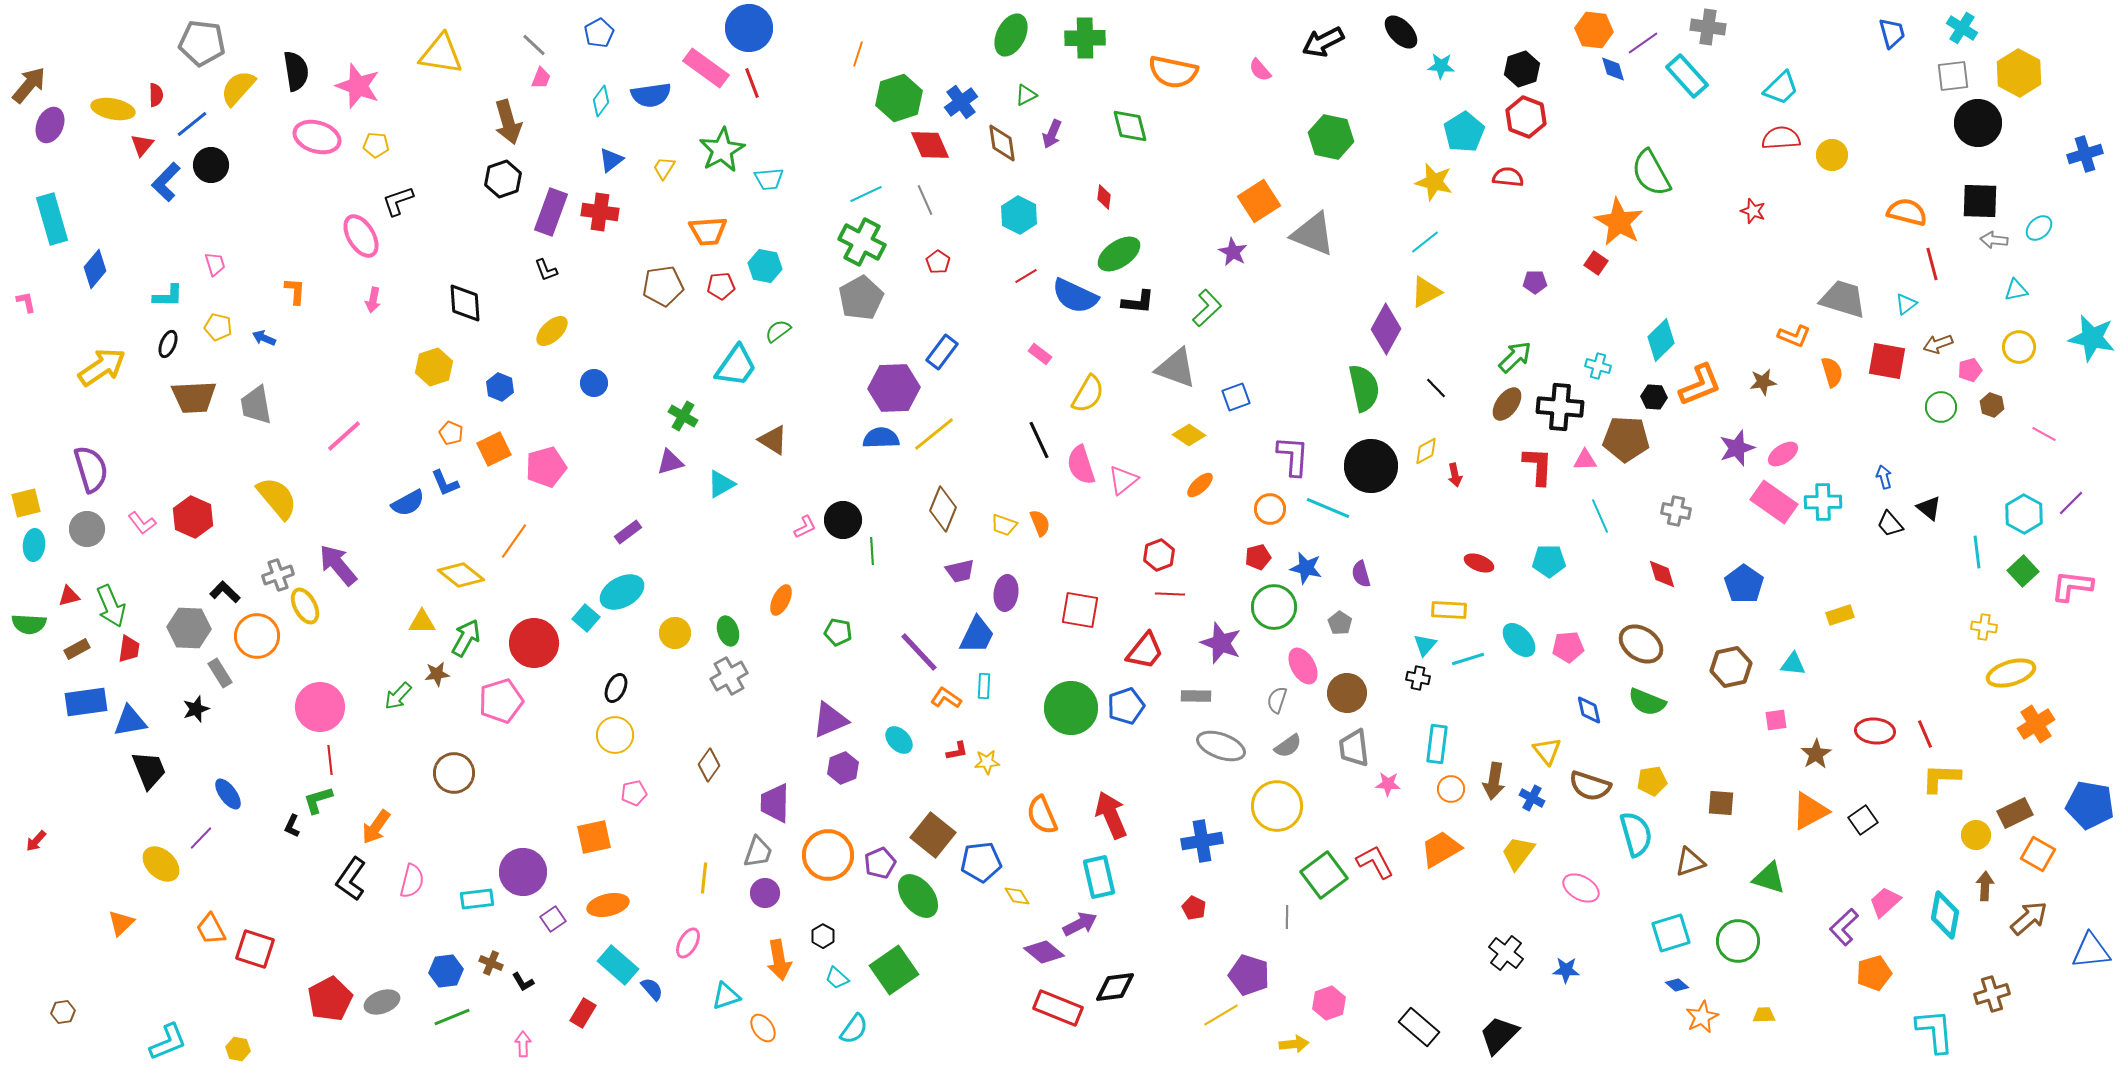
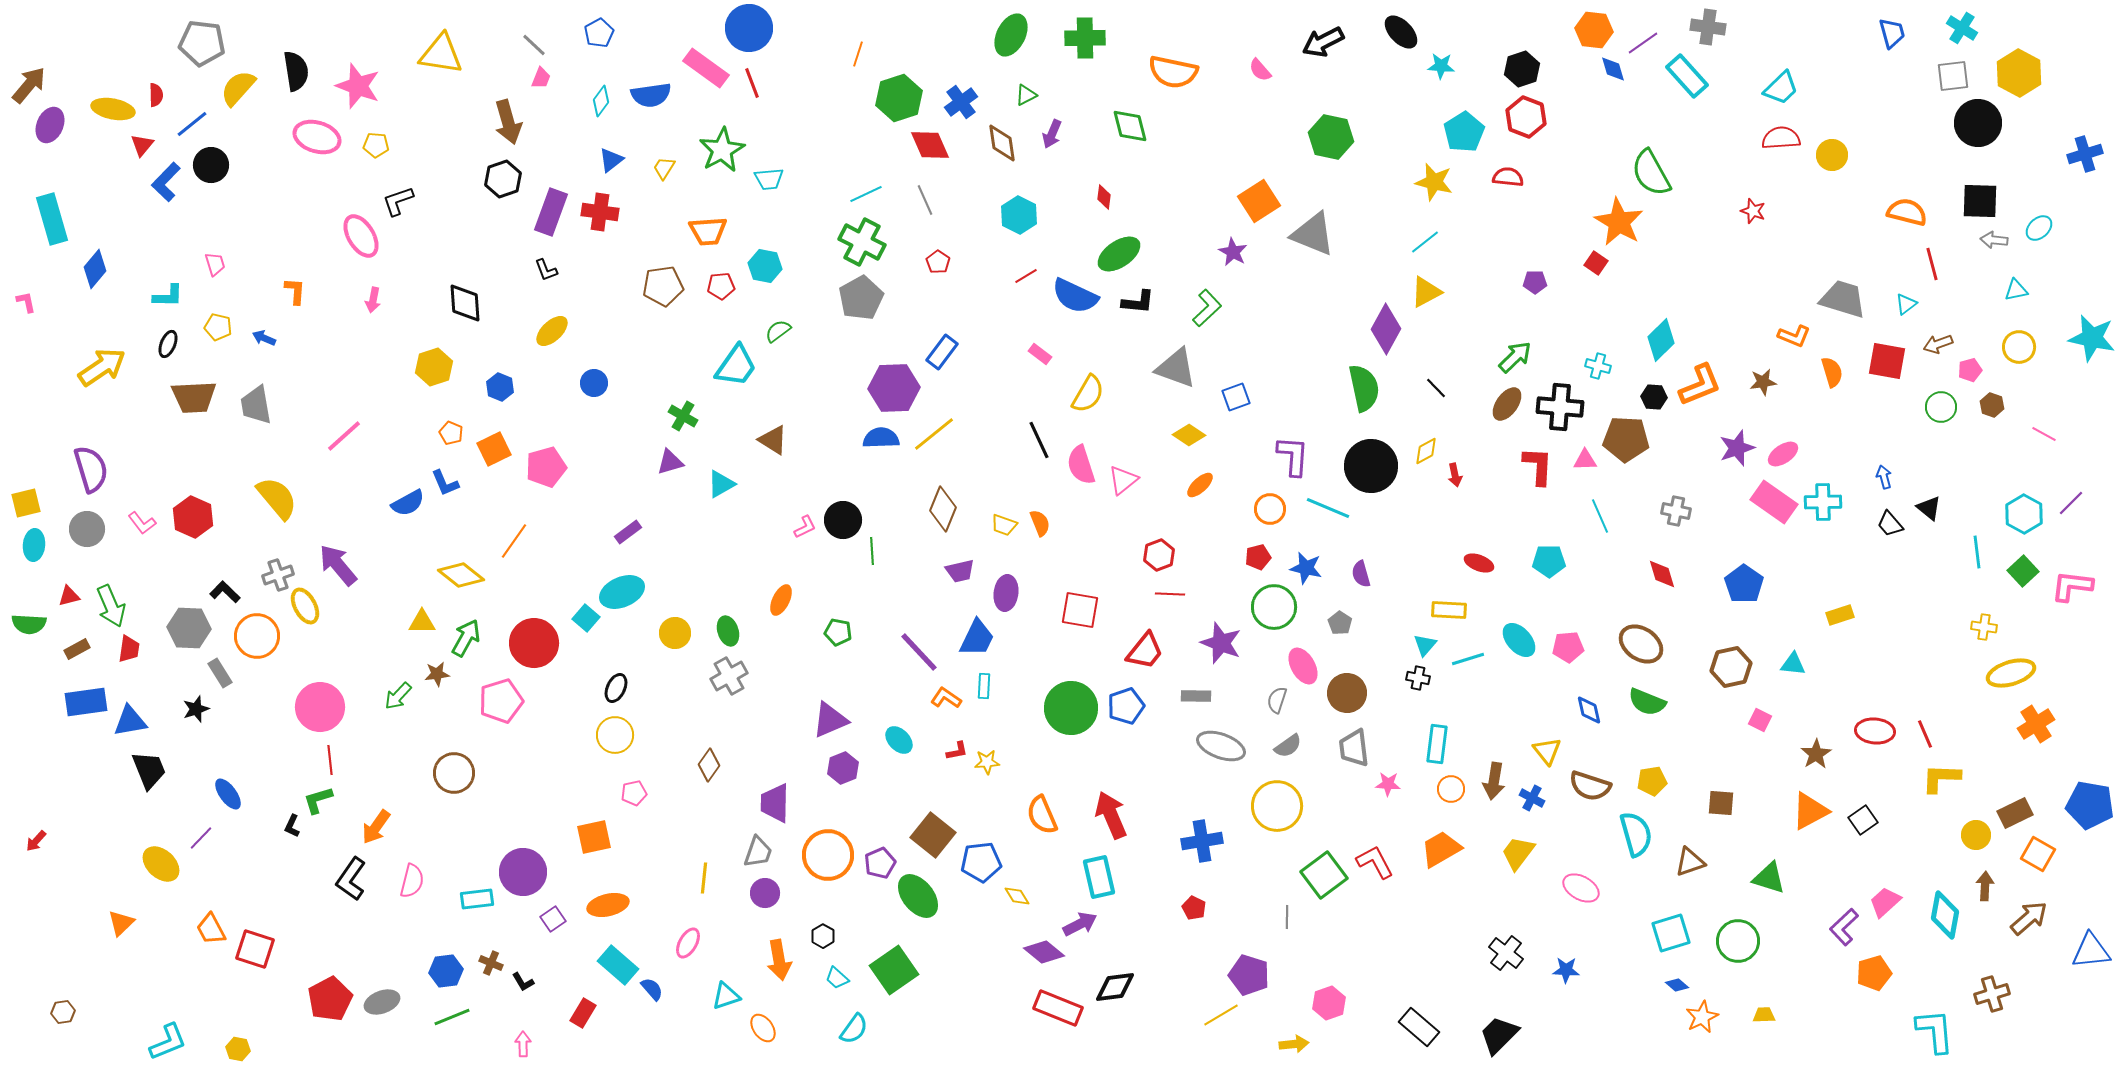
cyan ellipse at (622, 592): rotated 6 degrees clockwise
blue trapezoid at (977, 635): moved 3 px down
pink square at (1776, 720): moved 16 px left; rotated 35 degrees clockwise
